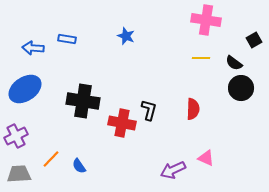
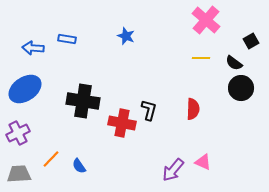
pink cross: rotated 32 degrees clockwise
black square: moved 3 px left, 1 px down
purple cross: moved 2 px right, 3 px up
pink triangle: moved 3 px left, 4 px down
purple arrow: rotated 25 degrees counterclockwise
